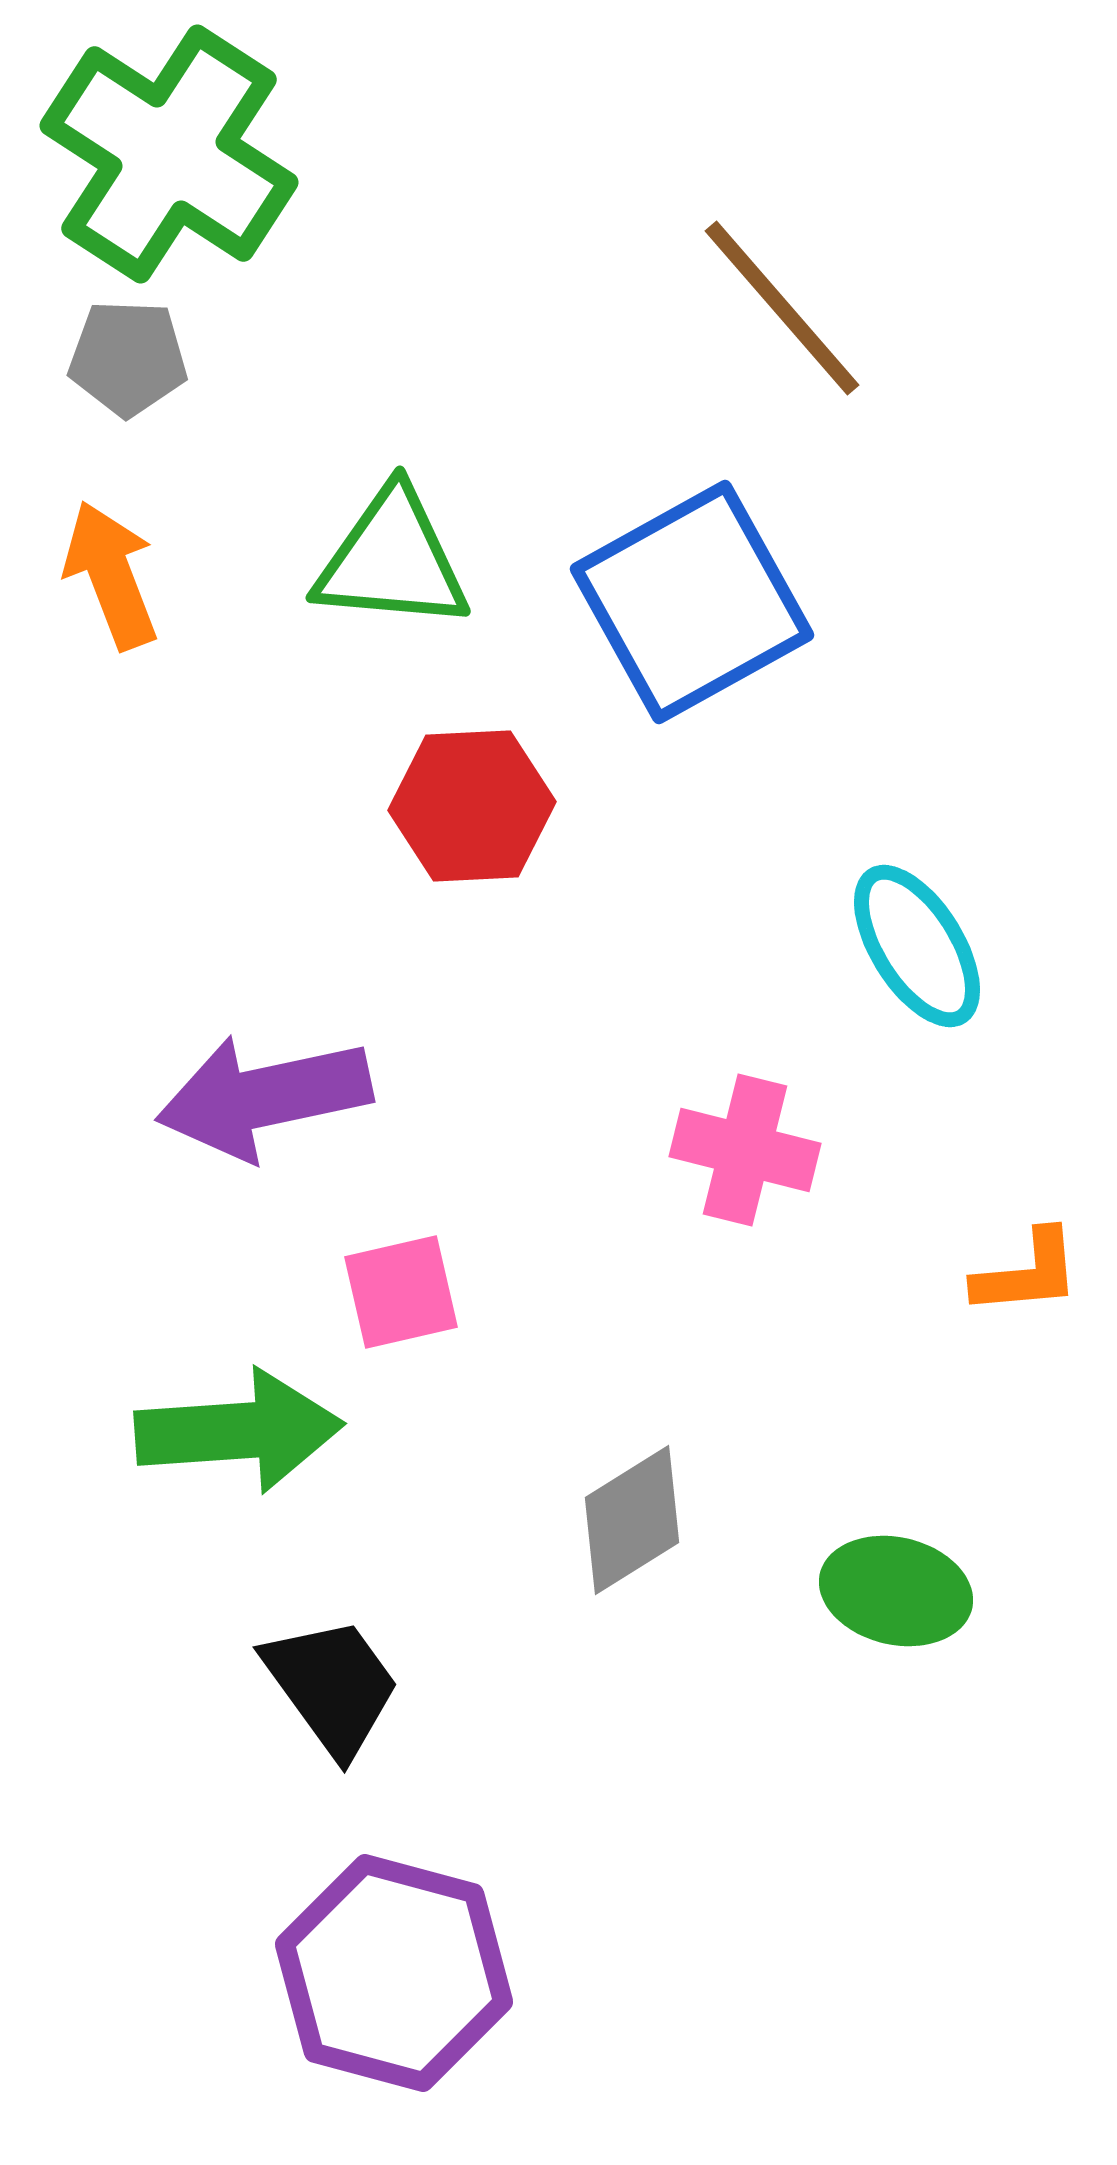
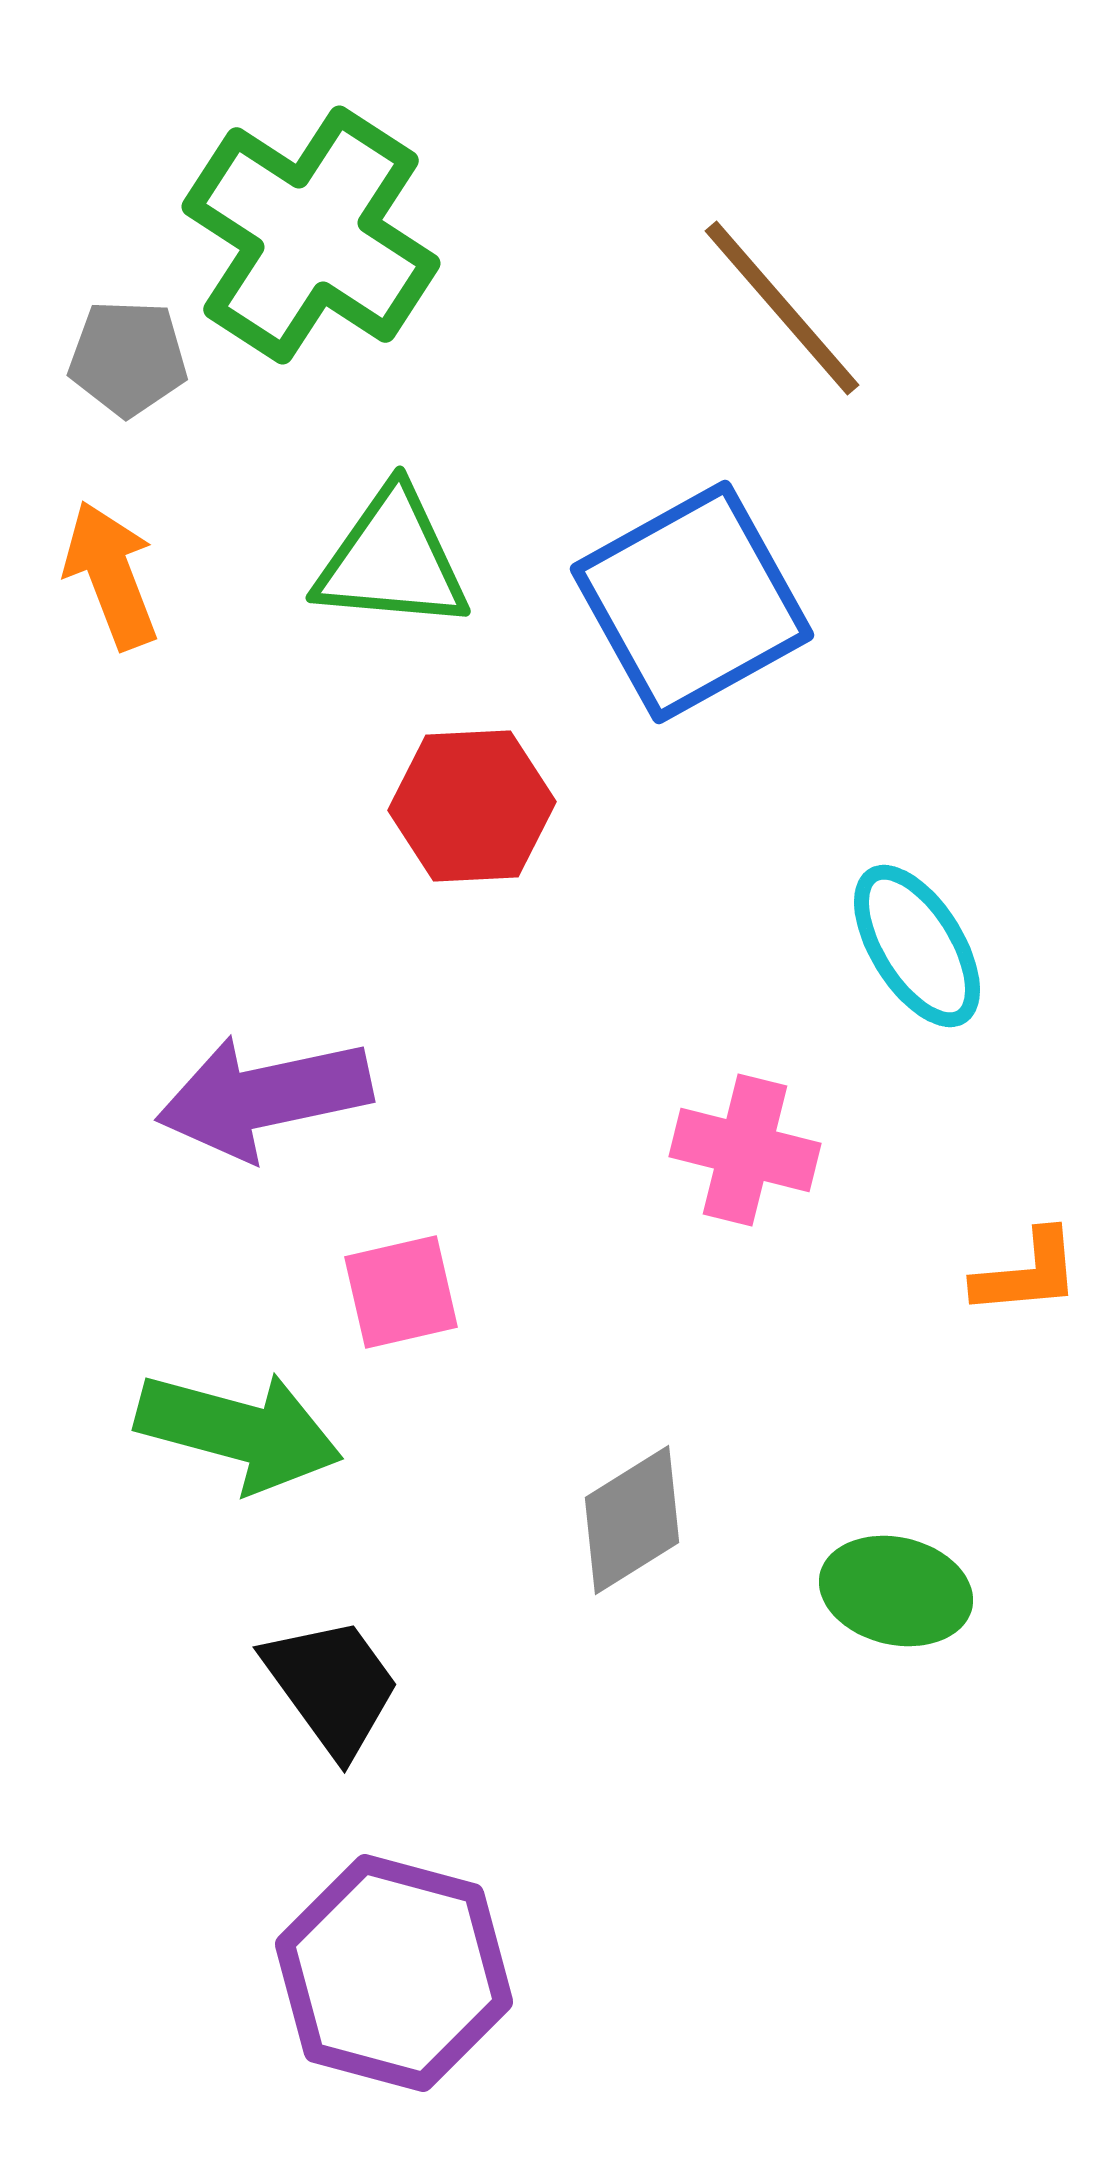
green cross: moved 142 px right, 81 px down
green arrow: rotated 19 degrees clockwise
